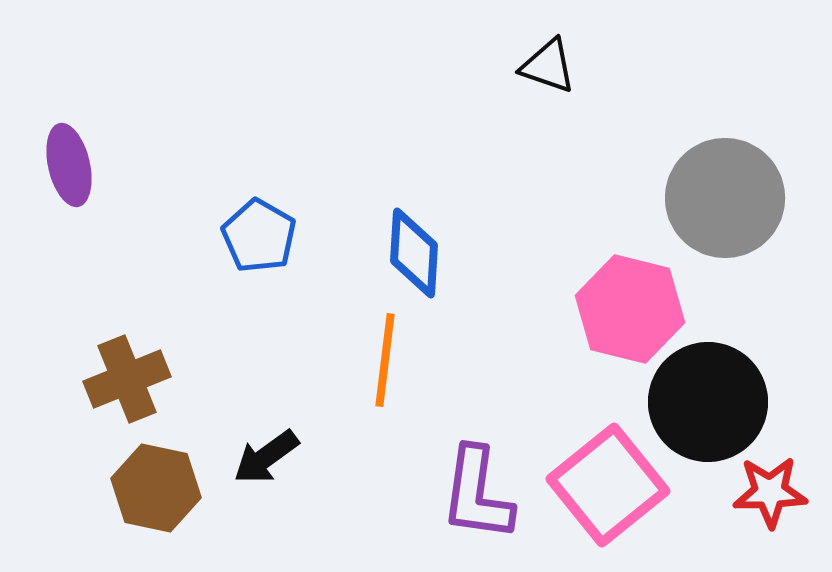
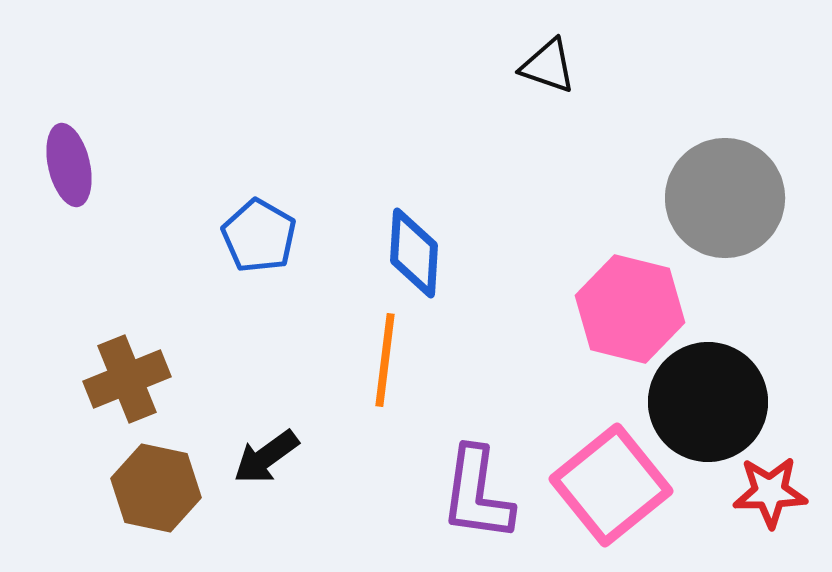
pink square: moved 3 px right
